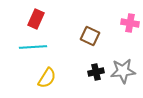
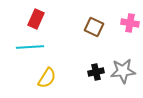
brown square: moved 4 px right, 9 px up
cyan line: moved 3 px left
